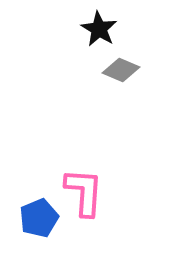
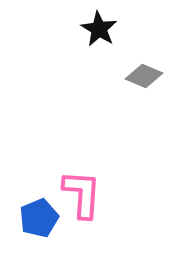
gray diamond: moved 23 px right, 6 px down
pink L-shape: moved 2 px left, 2 px down
